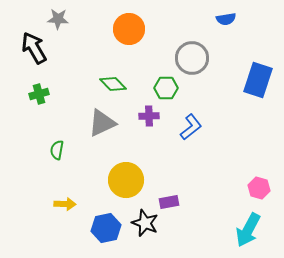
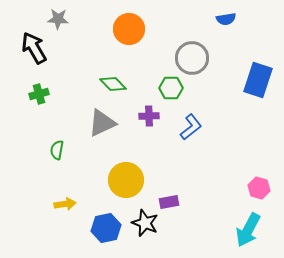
green hexagon: moved 5 px right
yellow arrow: rotated 10 degrees counterclockwise
